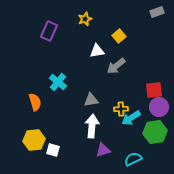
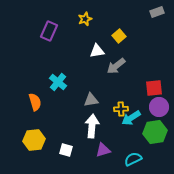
red square: moved 2 px up
white square: moved 13 px right
